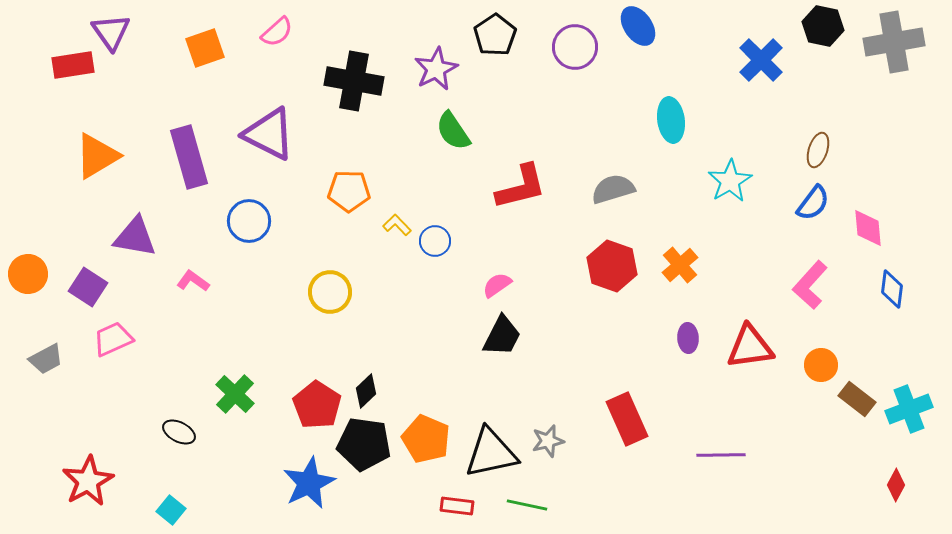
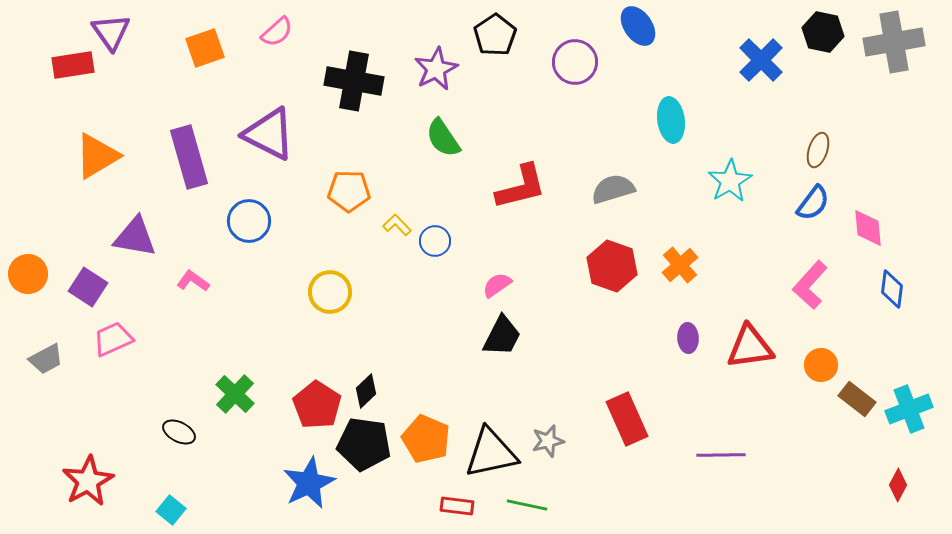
black hexagon at (823, 26): moved 6 px down
purple circle at (575, 47): moved 15 px down
green semicircle at (453, 131): moved 10 px left, 7 px down
red diamond at (896, 485): moved 2 px right
